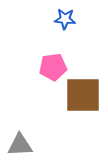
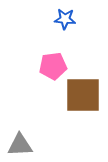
pink pentagon: moved 1 px up
